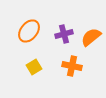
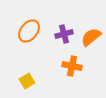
yellow square: moved 7 px left, 14 px down
